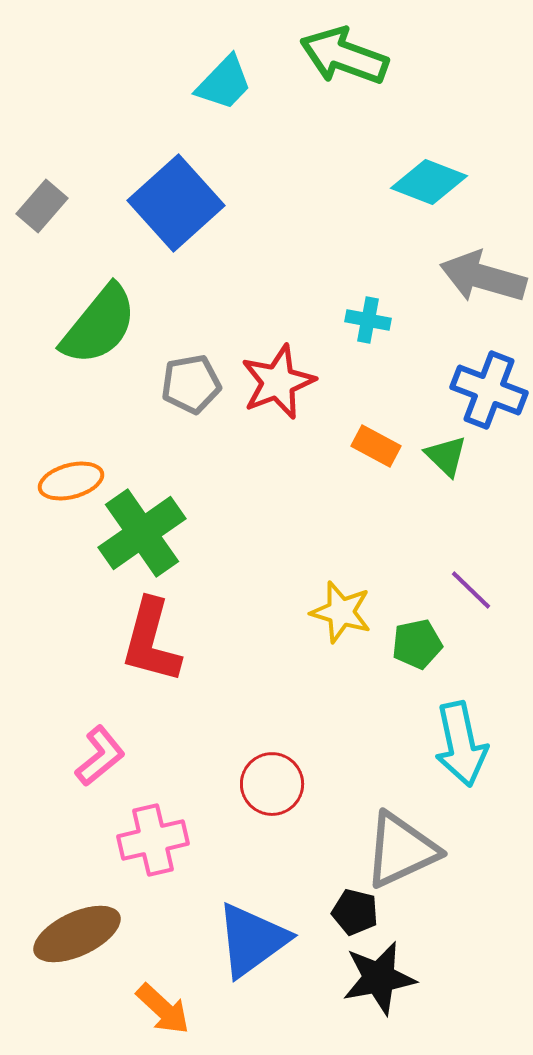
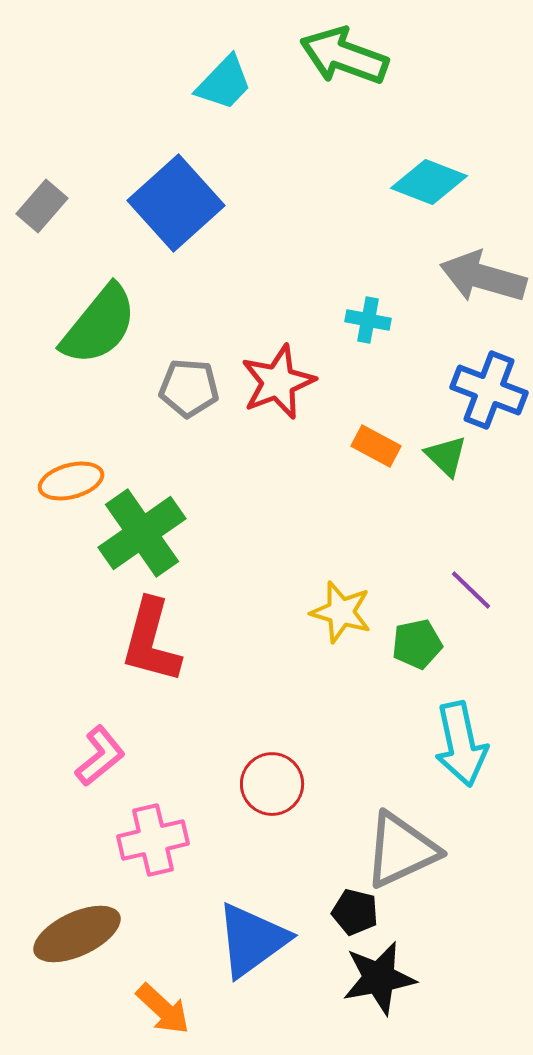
gray pentagon: moved 2 px left, 4 px down; rotated 14 degrees clockwise
